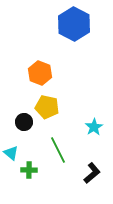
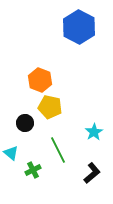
blue hexagon: moved 5 px right, 3 px down
orange hexagon: moved 7 px down
yellow pentagon: moved 3 px right
black circle: moved 1 px right, 1 px down
cyan star: moved 5 px down
green cross: moved 4 px right; rotated 28 degrees counterclockwise
